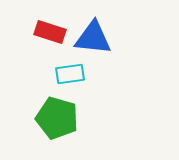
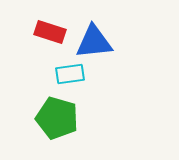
blue triangle: moved 1 px right, 4 px down; rotated 12 degrees counterclockwise
